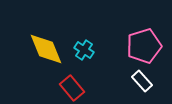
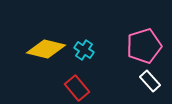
yellow diamond: rotated 54 degrees counterclockwise
white rectangle: moved 8 px right
red rectangle: moved 5 px right
